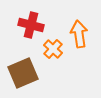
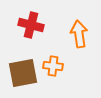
orange cross: moved 17 px down; rotated 36 degrees counterclockwise
brown square: rotated 12 degrees clockwise
